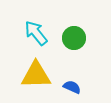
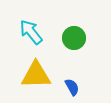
cyan arrow: moved 5 px left, 1 px up
blue semicircle: rotated 36 degrees clockwise
